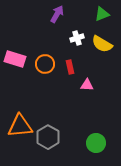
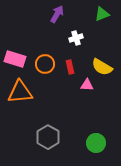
white cross: moved 1 px left
yellow semicircle: moved 23 px down
orange triangle: moved 34 px up
